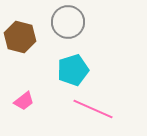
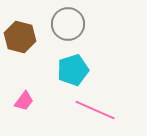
gray circle: moved 2 px down
pink trapezoid: rotated 15 degrees counterclockwise
pink line: moved 2 px right, 1 px down
